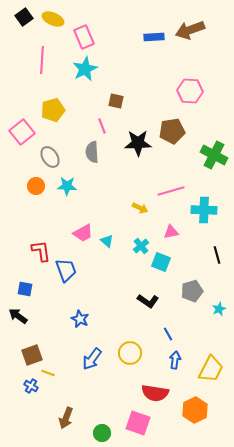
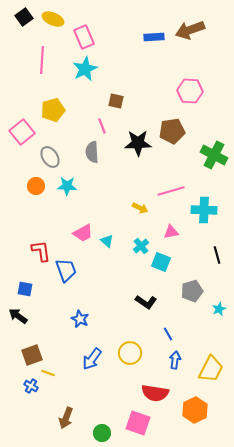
black L-shape at (148, 301): moved 2 px left, 1 px down
